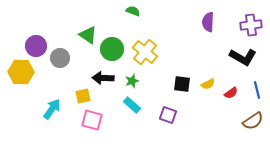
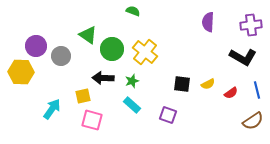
gray circle: moved 1 px right, 2 px up
